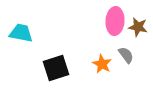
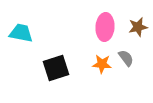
pink ellipse: moved 10 px left, 6 px down
brown star: rotated 24 degrees counterclockwise
gray semicircle: moved 3 px down
orange star: rotated 24 degrees counterclockwise
